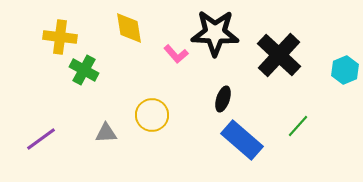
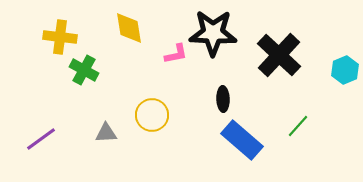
black star: moved 2 px left
pink L-shape: rotated 60 degrees counterclockwise
black ellipse: rotated 20 degrees counterclockwise
